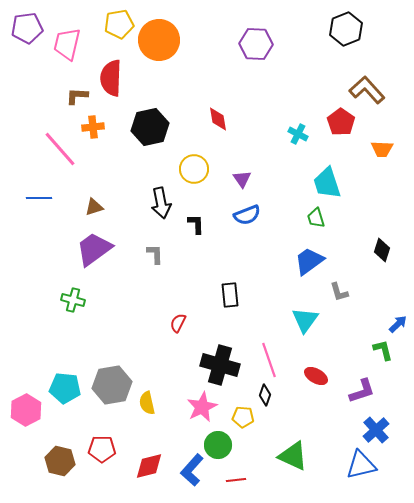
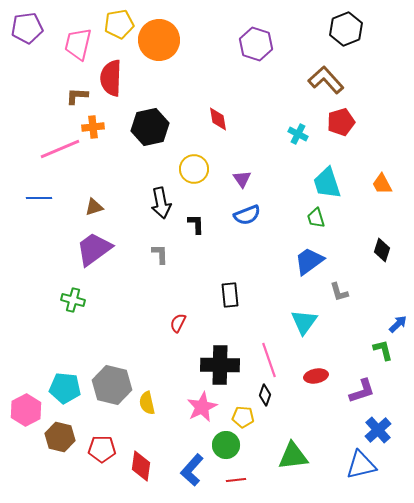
pink trapezoid at (67, 44): moved 11 px right
purple hexagon at (256, 44): rotated 16 degrees clockwise
brown L-shape at (367, 90): moved 41 px left, 10 px up
red pentagon at (341, 122): rotated 20 degrees clockwise
pink line at (60, 149): rotated 72 degrees counterclockwise
orange trapezoid at (382, 149): moved 35 px down; rotated 60 degrees clockwise
gray L-shape at (155, 254): moved 5 px right
cyan triangle at (305, 320): moved 1 px left, 2 px down
black cross at (220, 365): rotated 15 degrees counterclockwise
red ellipse at (316, 376): rotated 40 degrees counterclockwise
gray hexagon at (112, 385): rotated 24 degrees clockwise
blue cross at (376, 430): moved 2 px right
green circle at (218, 445): moved 8 px right
green triangle at (293, 456): rotated 32 degrees counterclockwise
brown hexagon at (60, 461): moved 24 px up
red diamond at (149, 466): moved 8 px left; rotated 68 degrees counterclockwise
